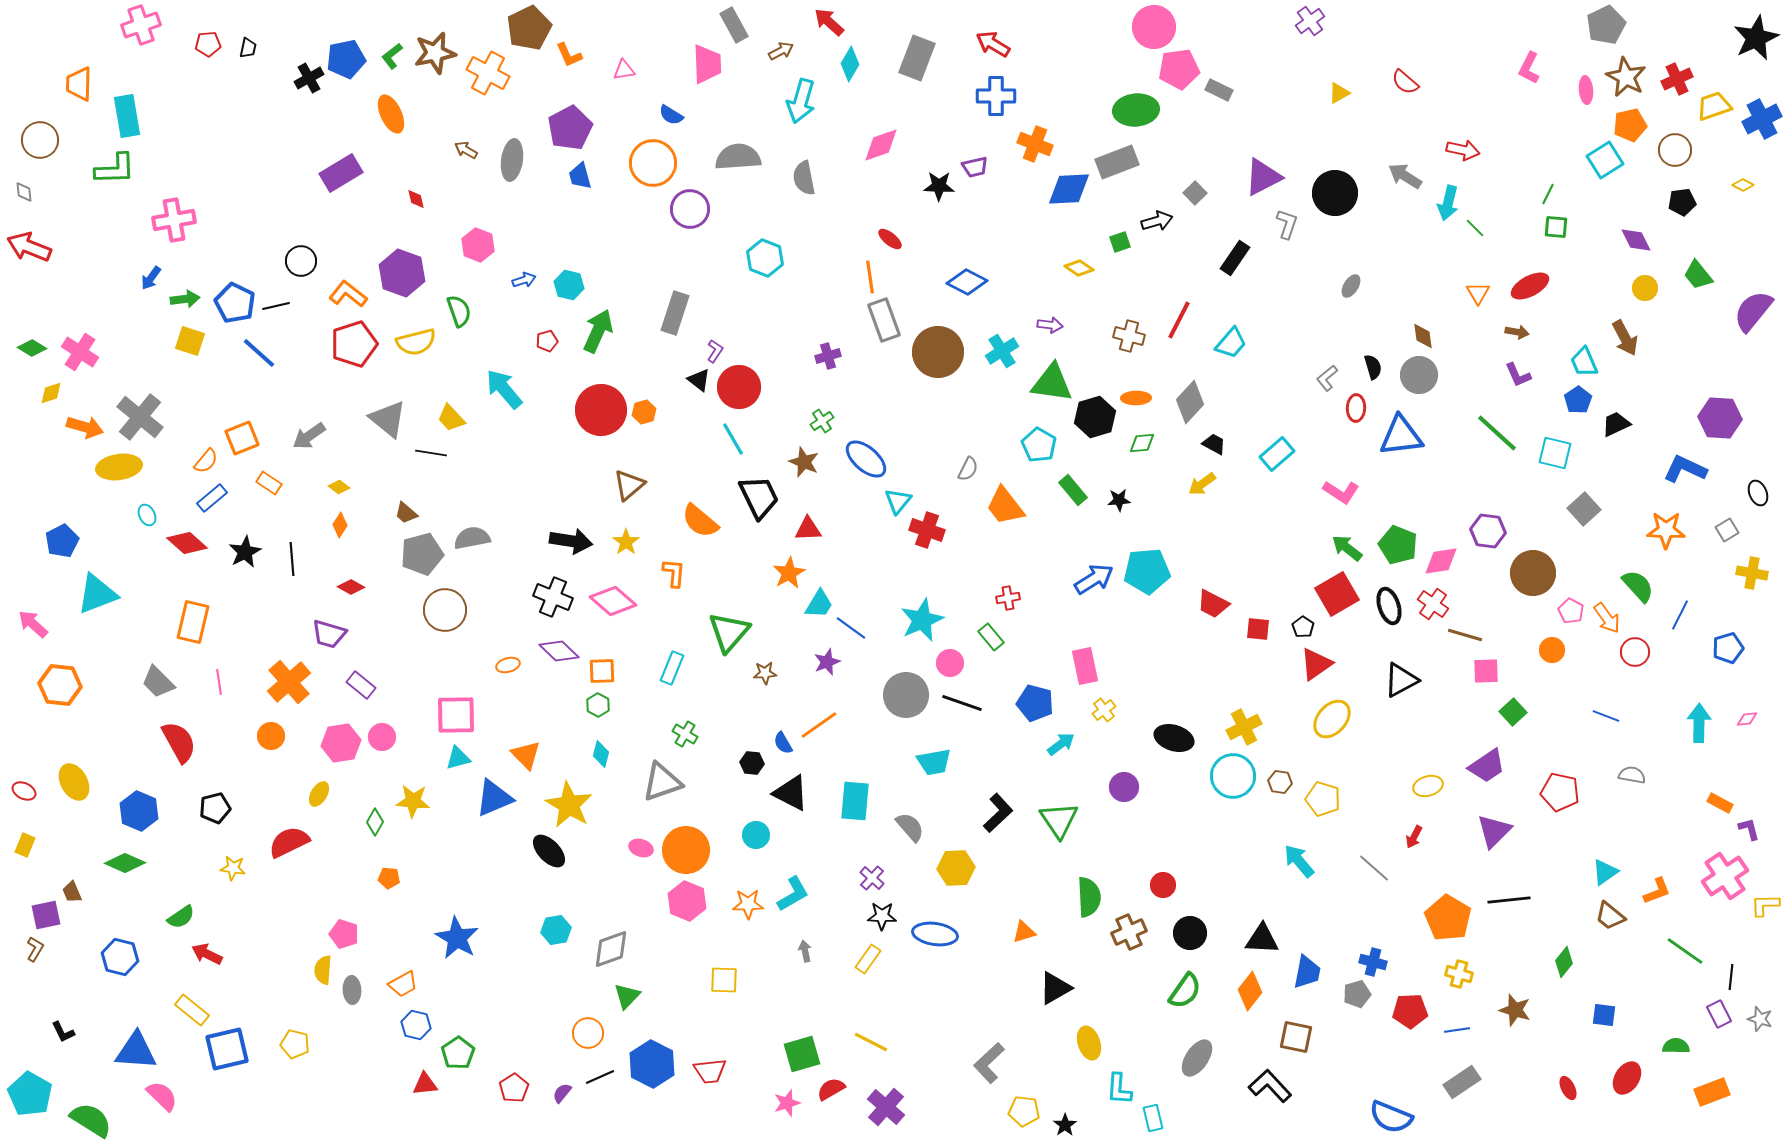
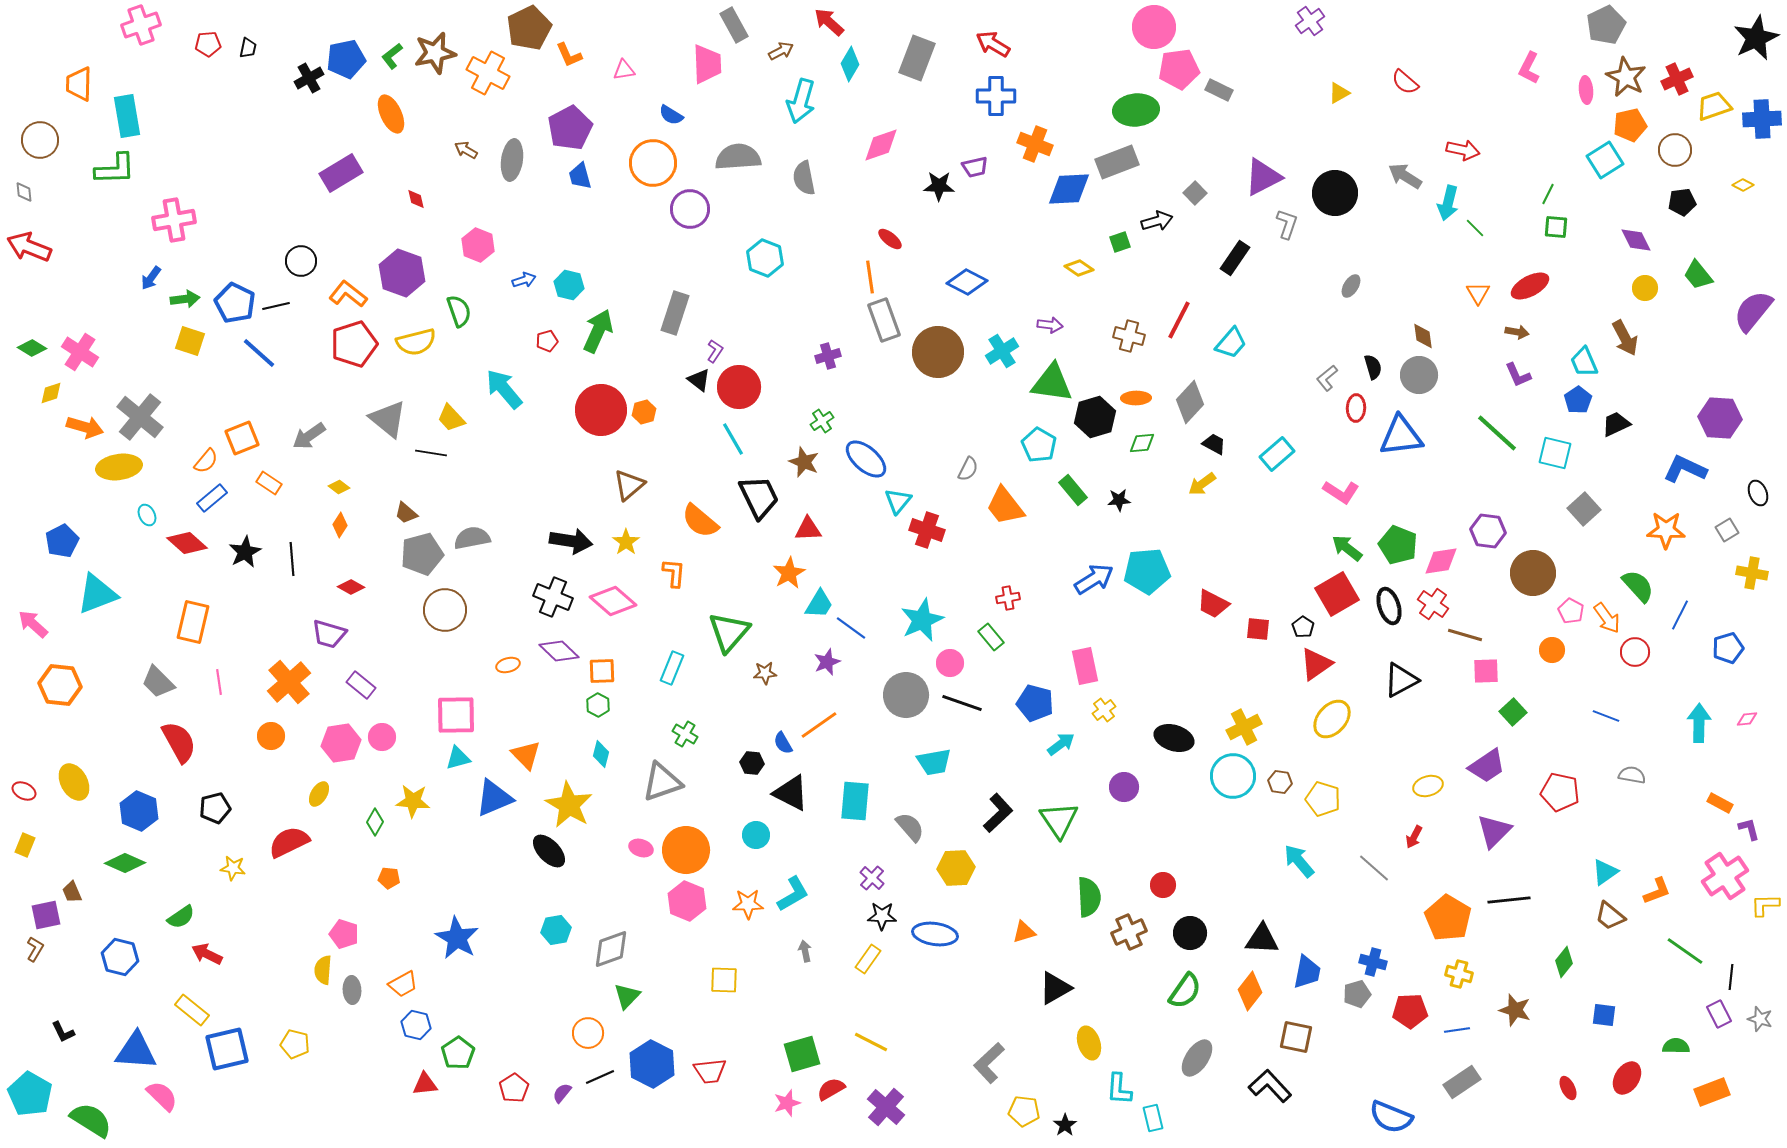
blue cross at (1762, 119): rotated 24 degrees clockwise
